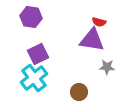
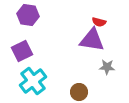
purple hexagon: moved 3 px left, 2 px up
purple square: moved 16 px left, 3 px up
cyan cross: moved 1 px left, 3 px down
